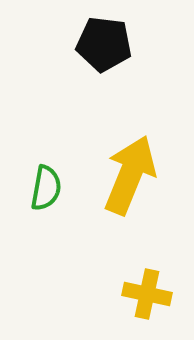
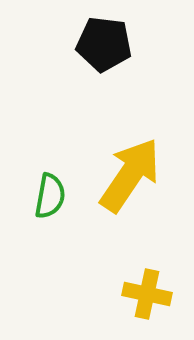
yellow arrow: rotated 12 degrees clockwise
green semicircle: moved 4 px right, 8 px down
